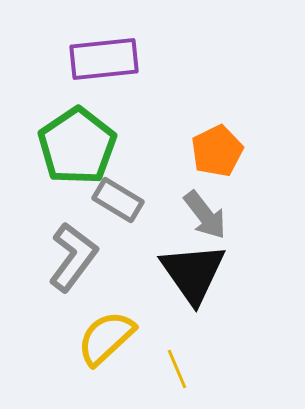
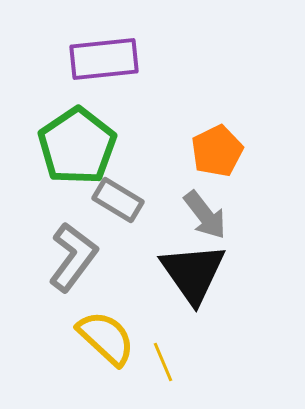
yellow semicircle: rotated 86 degrees clockwise
yellow line: moved 14 px left, 7 px up
